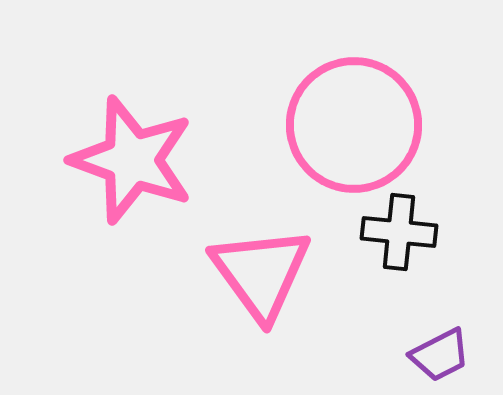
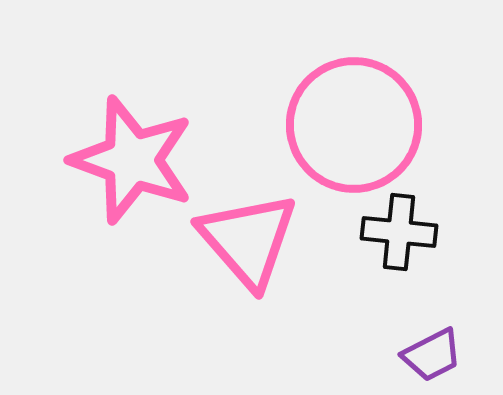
pink triangle: moved 13 px left, 33 px up; rotated 5 degrees counterclockwise
purple trapezoid: moved 8 px left
